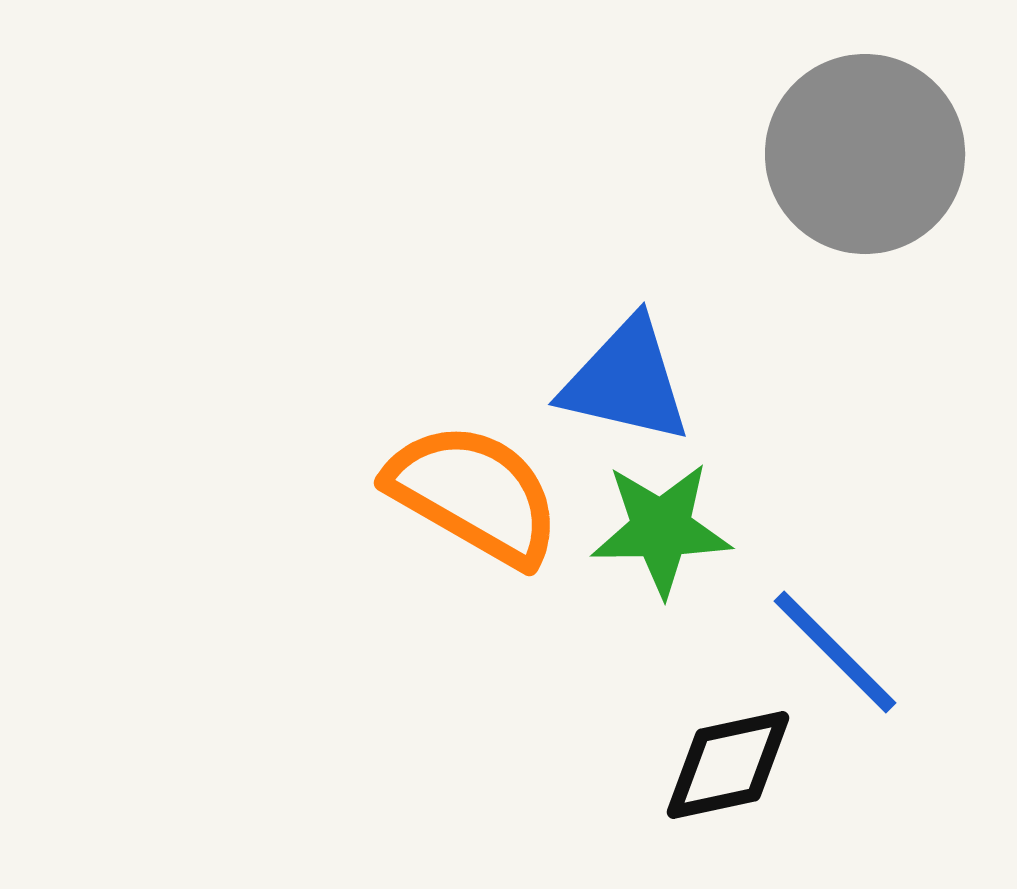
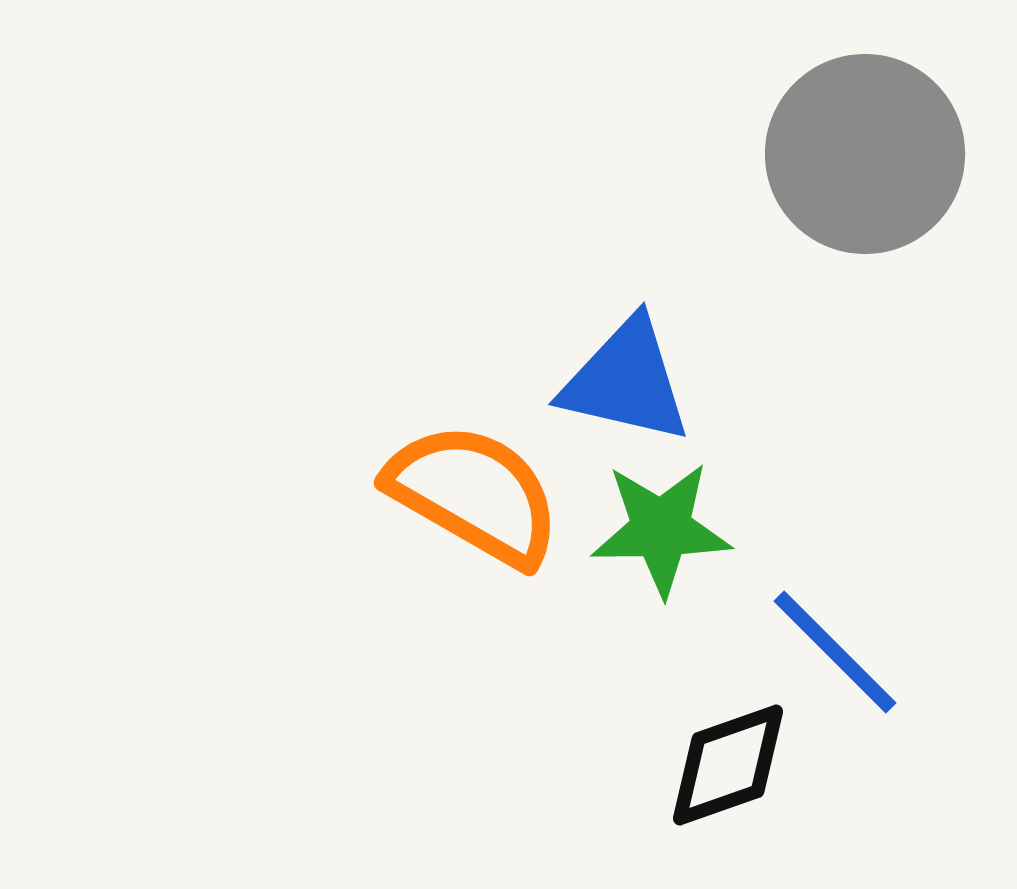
black diamond: rotated 7 degrees counterclockwise
